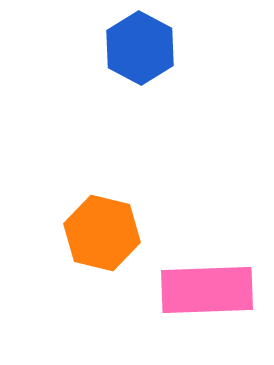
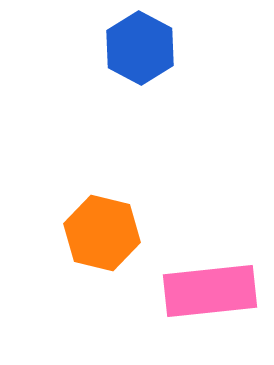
pink rectangle: moved 3 px right, 1 px down; rotated 4 degrees counterclockwise
